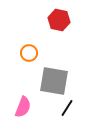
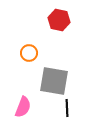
black line: rotated 36 degrees counterclockwise
